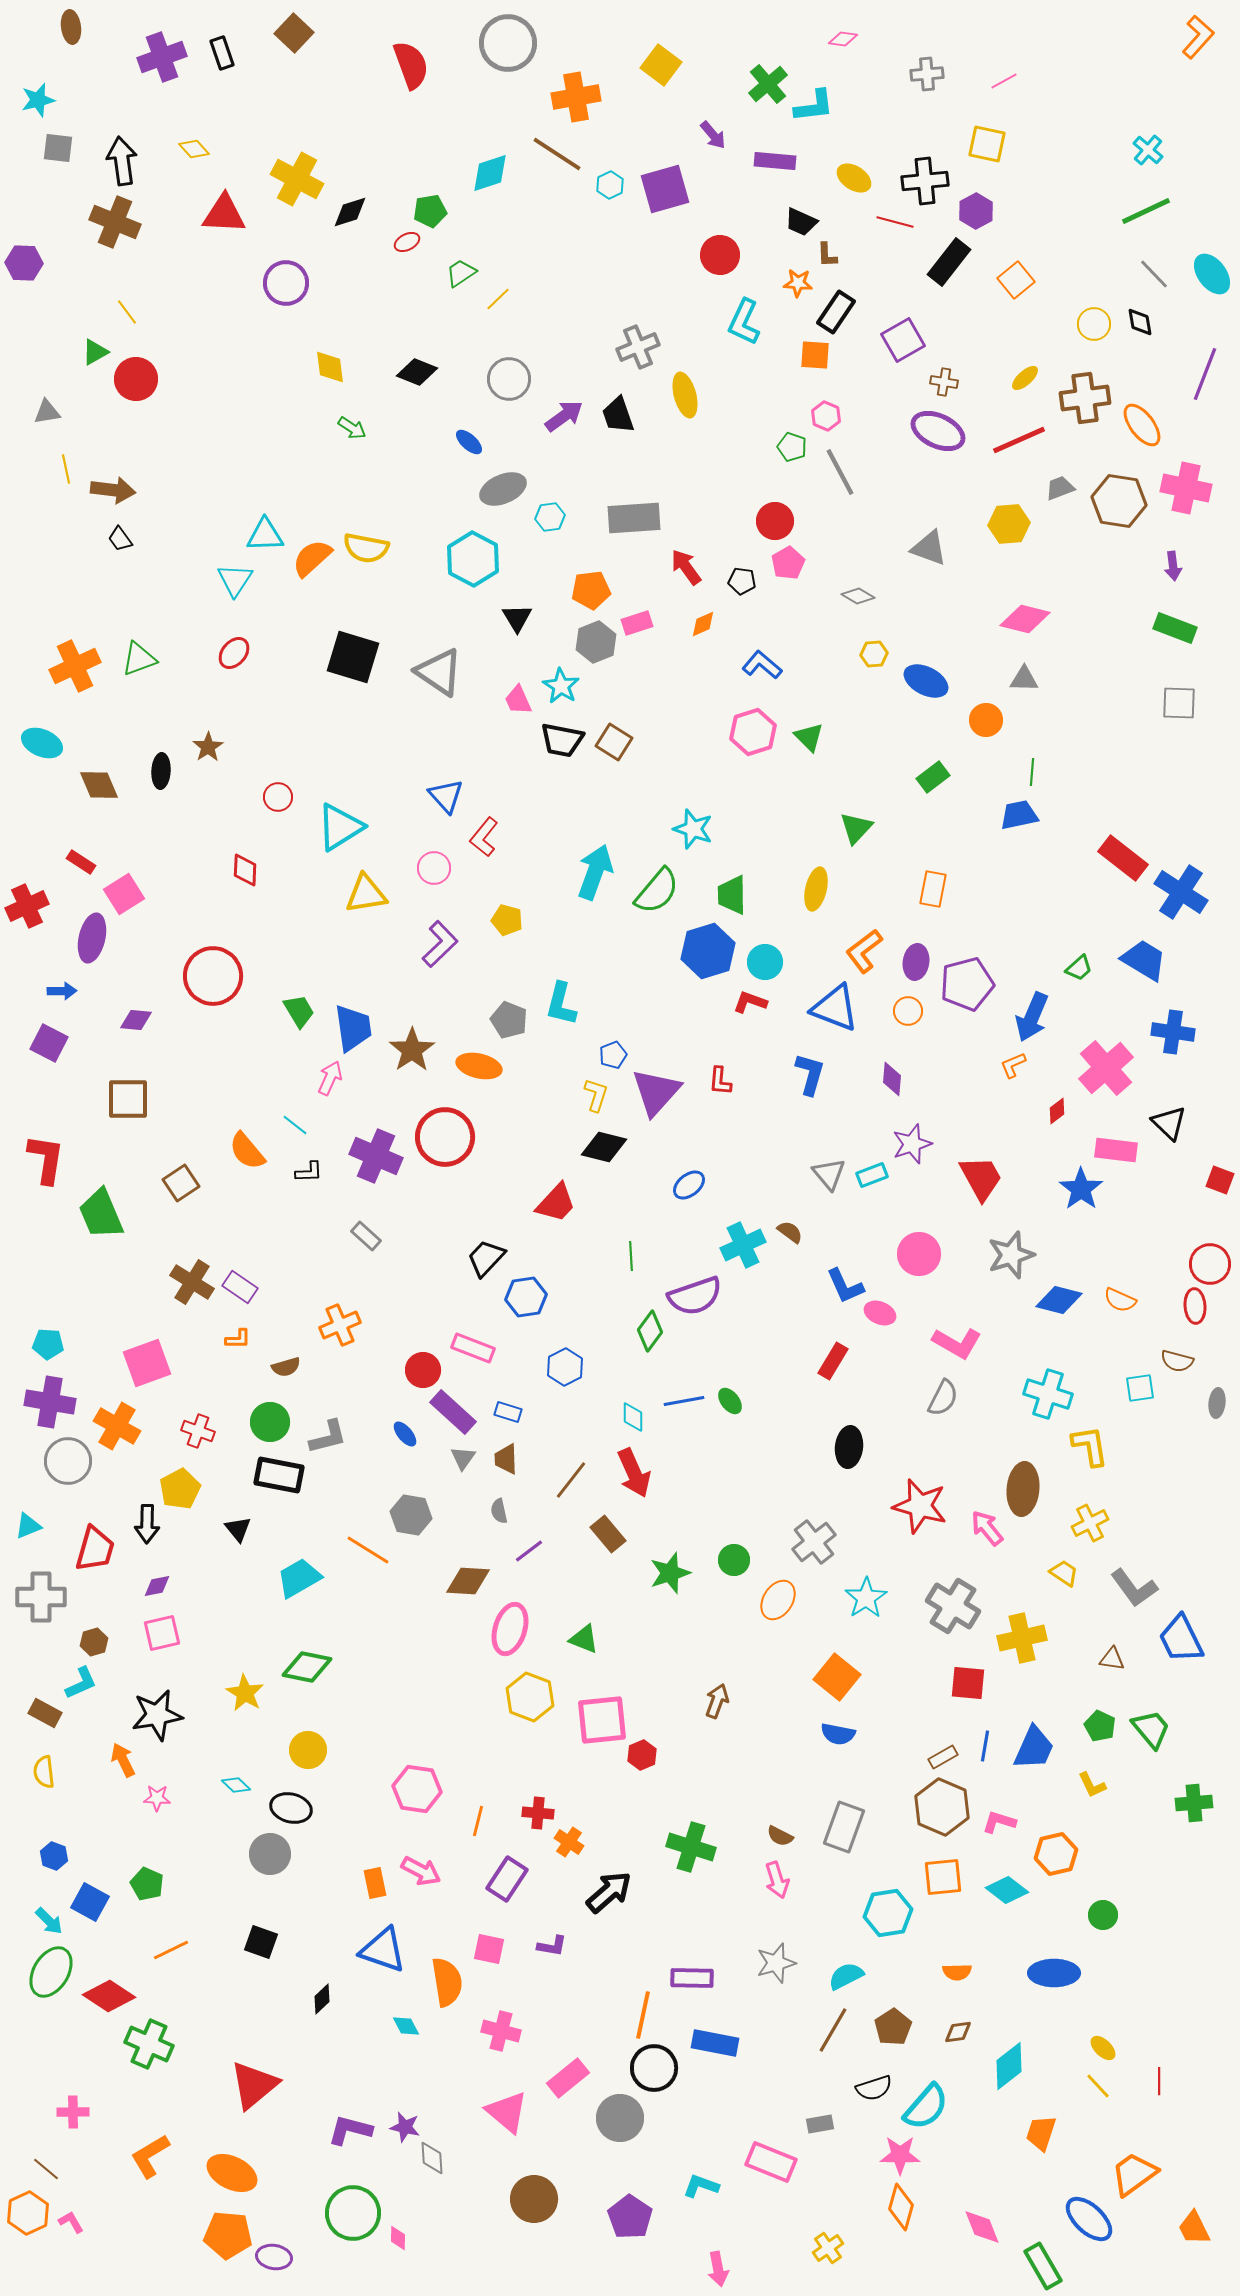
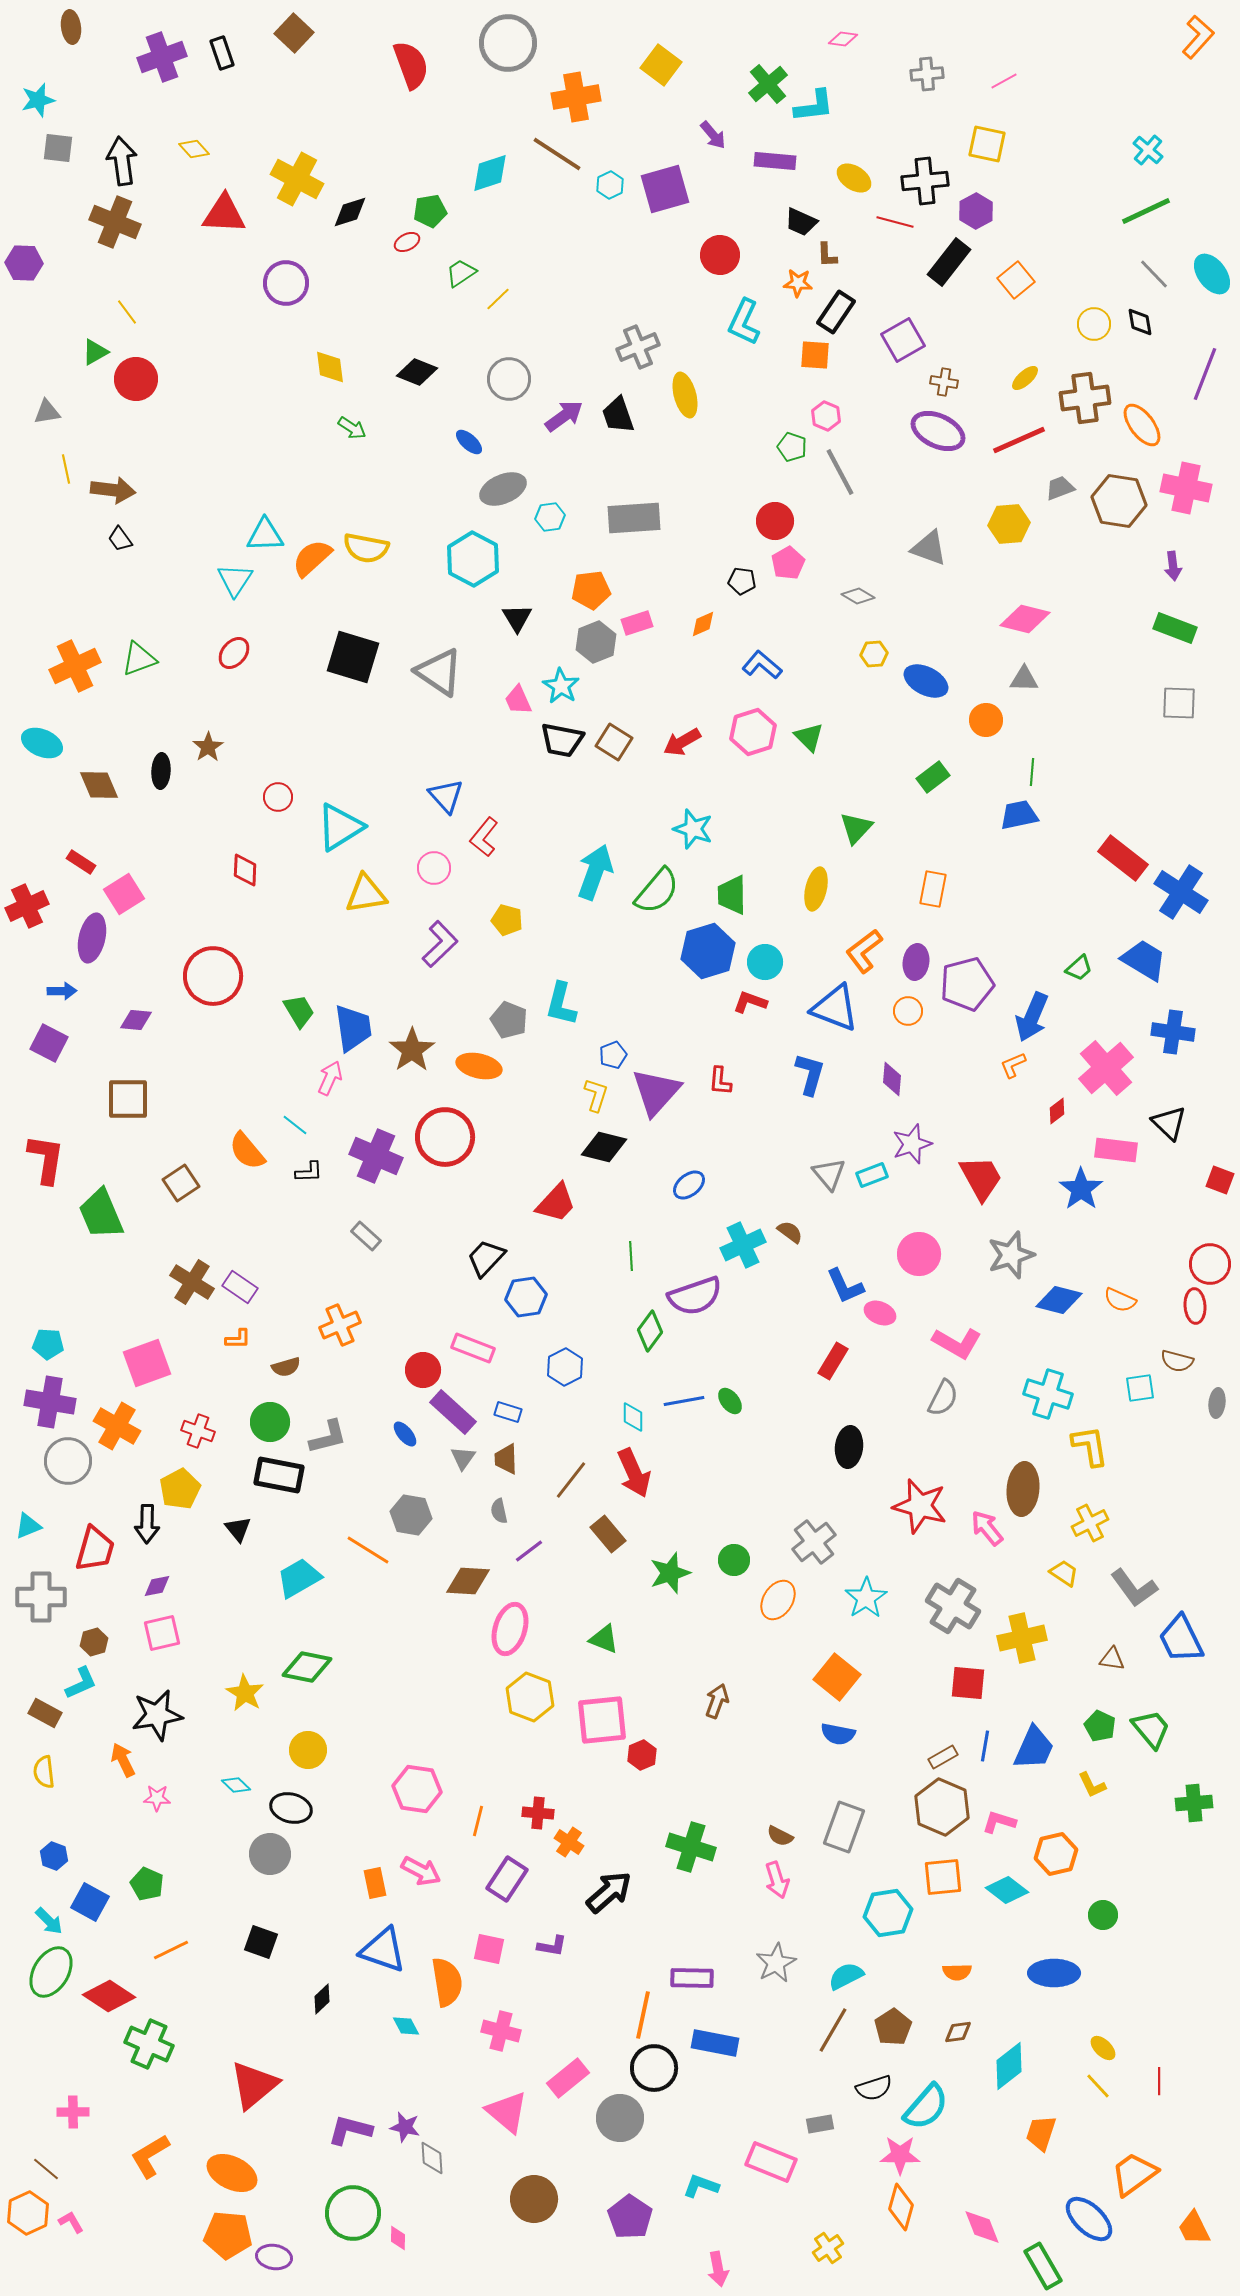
red arrow at (686, 567): moved 4 px left, 175 px down; rotated 84 degrees counterclockwise
green triangle at (584, 1639): moved 20 px right
gray star at (776, 1963): rotated 12 degrees counterclockwise
